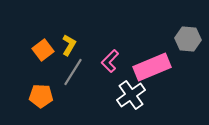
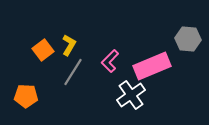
pink rectangle: moved 1 px up
orange pentagon: moved 15 px left
